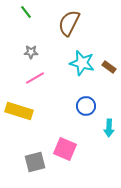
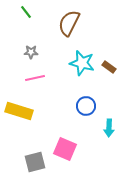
pink line: rotated 18 degrees clockwise
